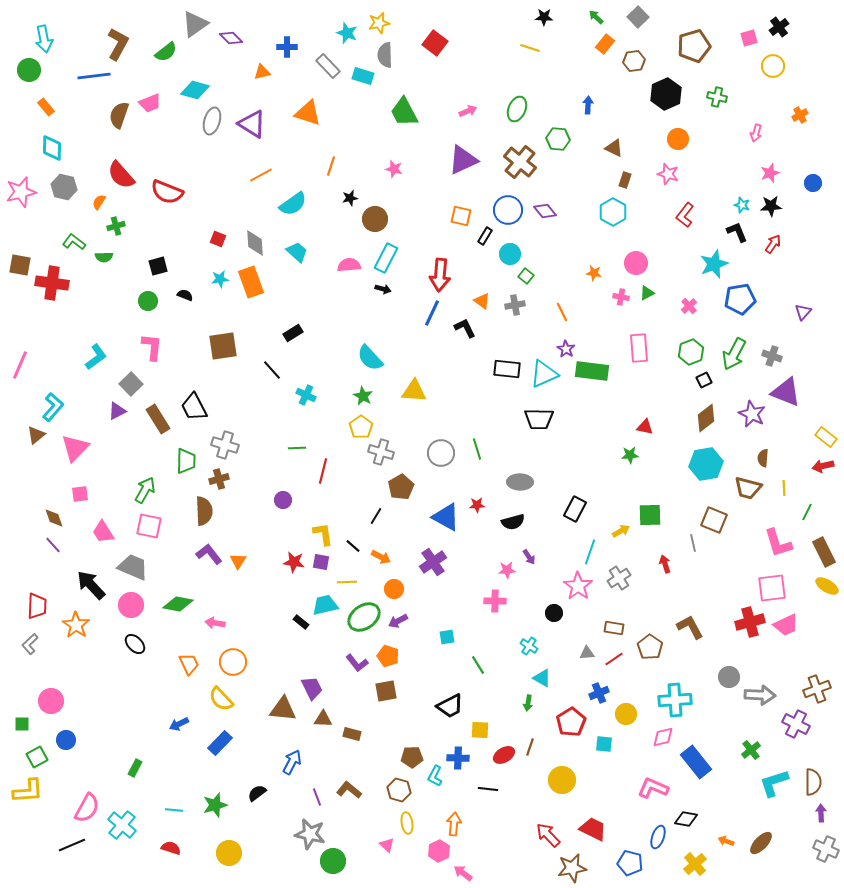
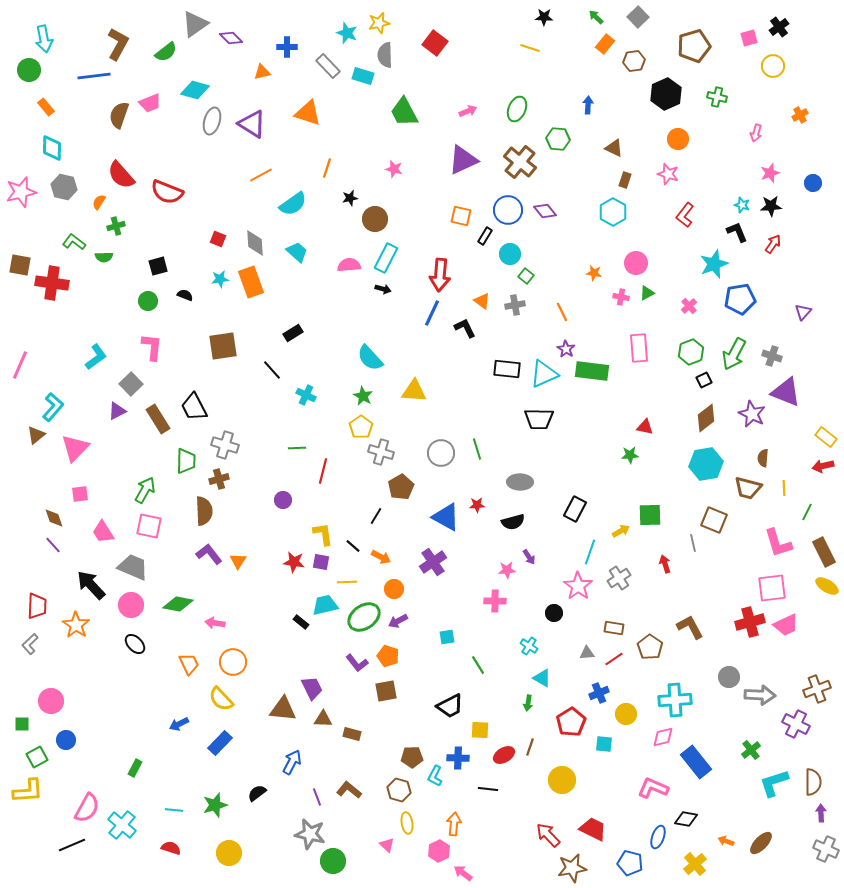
orange line at (331, 166): moved 4 px left, 2 px down
